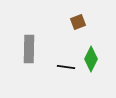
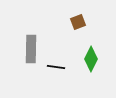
gray rectangle: moved 2 px right
black line: moved 10 px left
